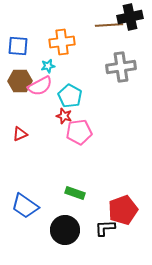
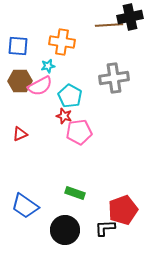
orange cross: rotated 15 degrees clockwise
gray cross: moved 7 px left, 11 px down
